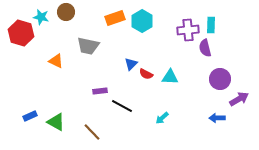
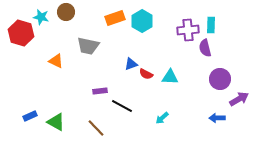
blue triangle: rotated 24 degrees clockwise
brown line: moved 4 px right, 4 px up
